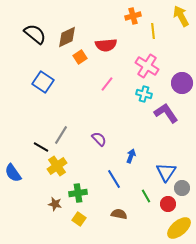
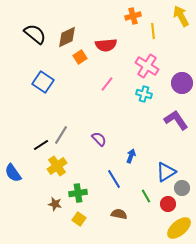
purple L-shape: moved 10 px right, 7 px down
black line: moved 2 px up; rotated 63 degrees counterclockwise
blue triangle: rotated 25 degrees clockwise
